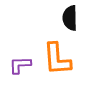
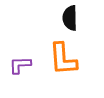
orange L-shape: moved 6 px right
